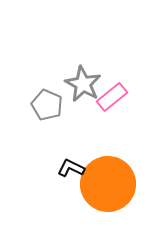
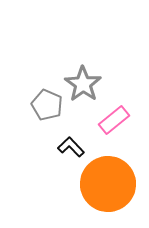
gray star: rotated 6 degrees clockwise
pink rectangle: moved 2 px right, 23 px down
black L-shape: moved 21 px up; rotated 20 degrees clockwise
